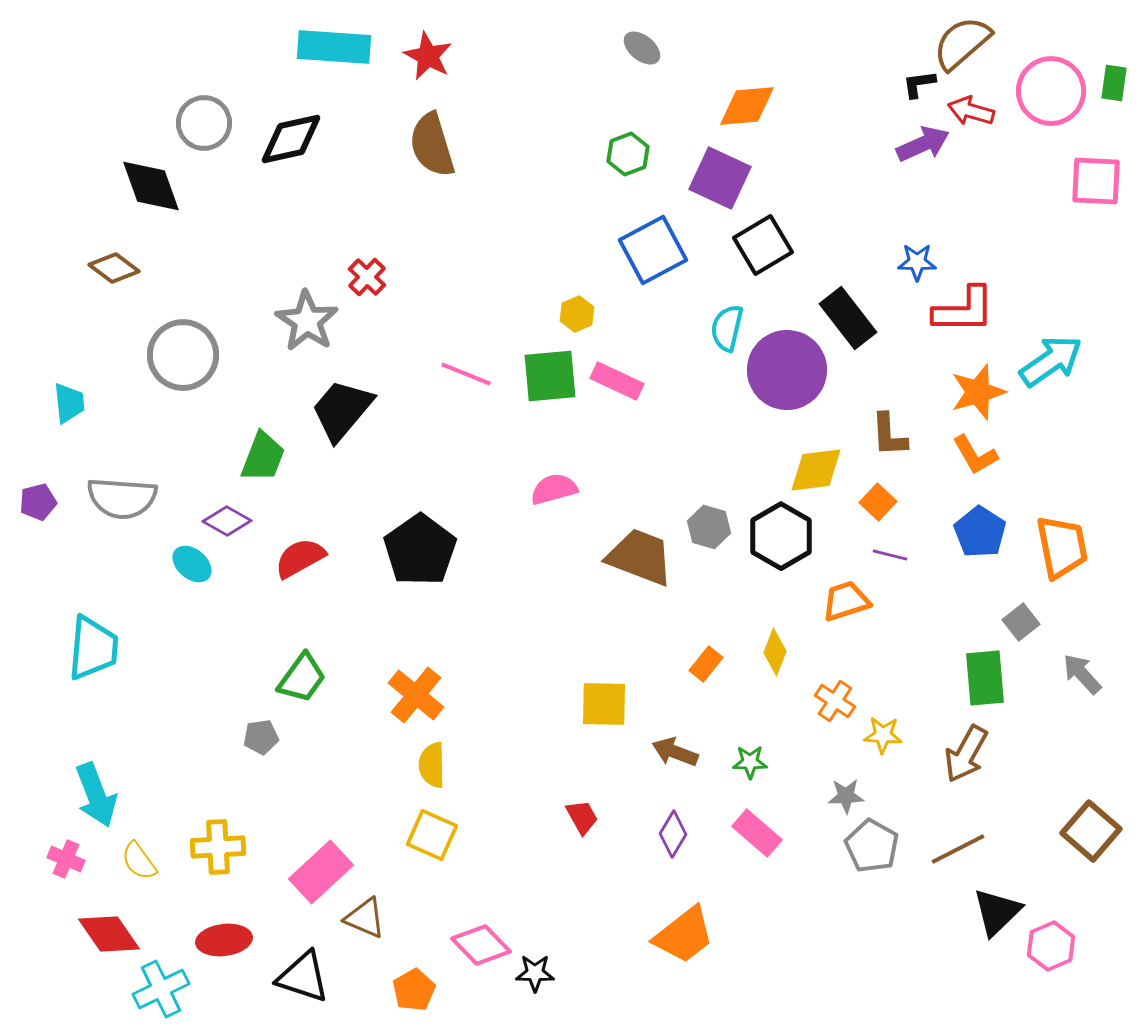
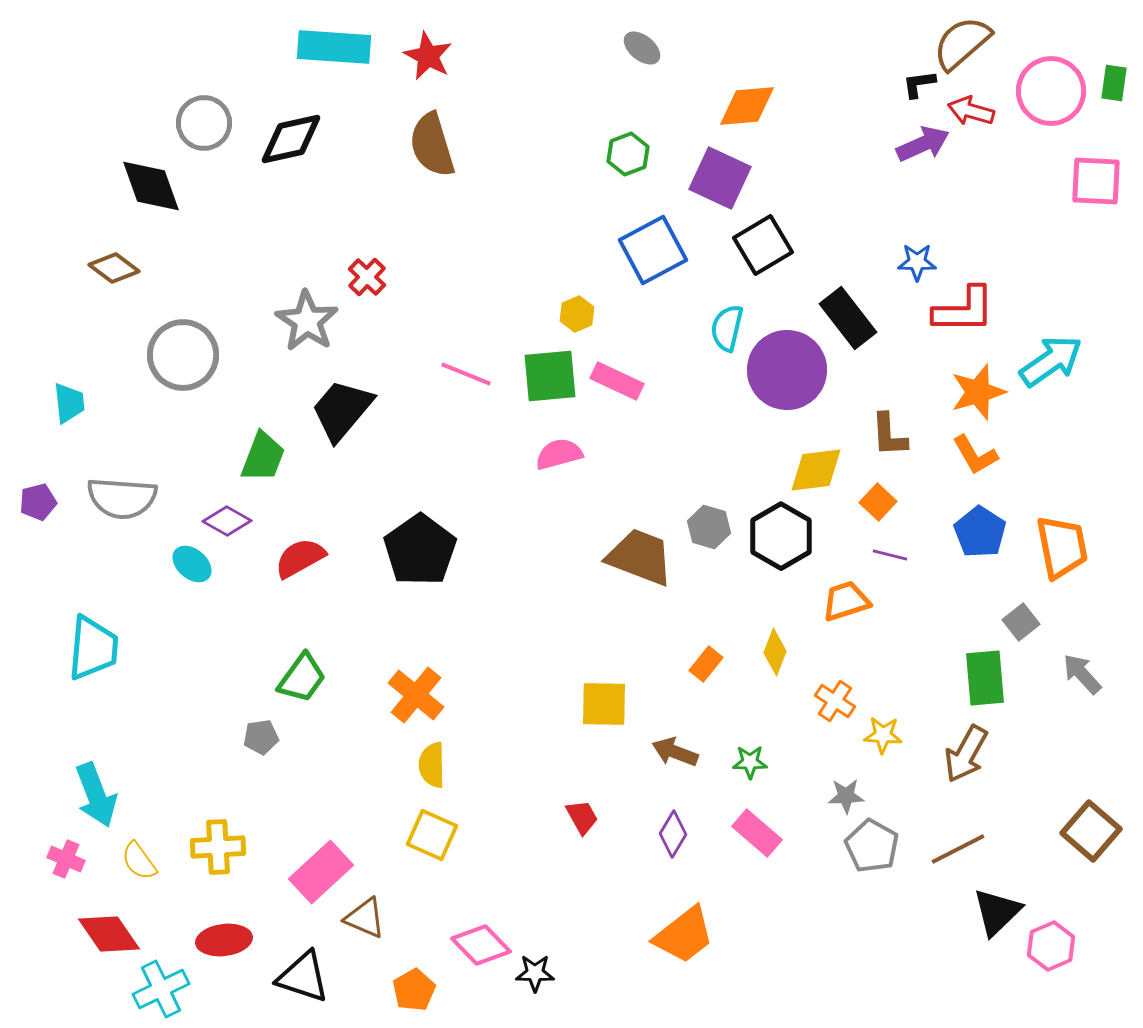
pink semicircle at (554, 489): moved 5 px right, 35 px up
